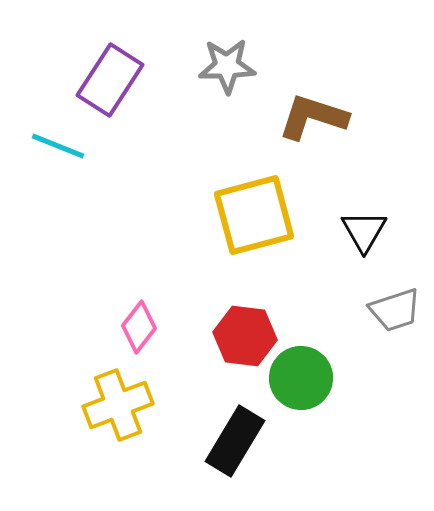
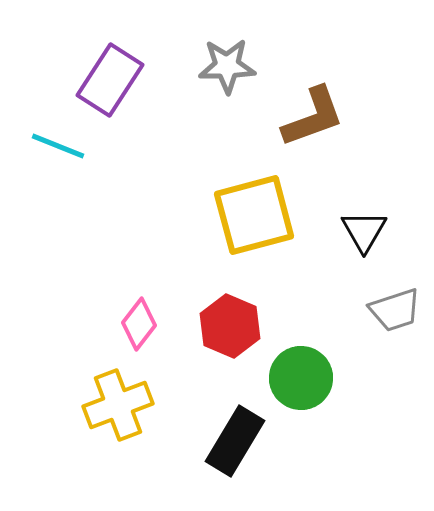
brown L-shape: rotated 142 degrees clockwise
pink diamond: moved 3 px up
red hexagon: moved 15 px left, 10 px up; rotated 16 degrees clockwise
